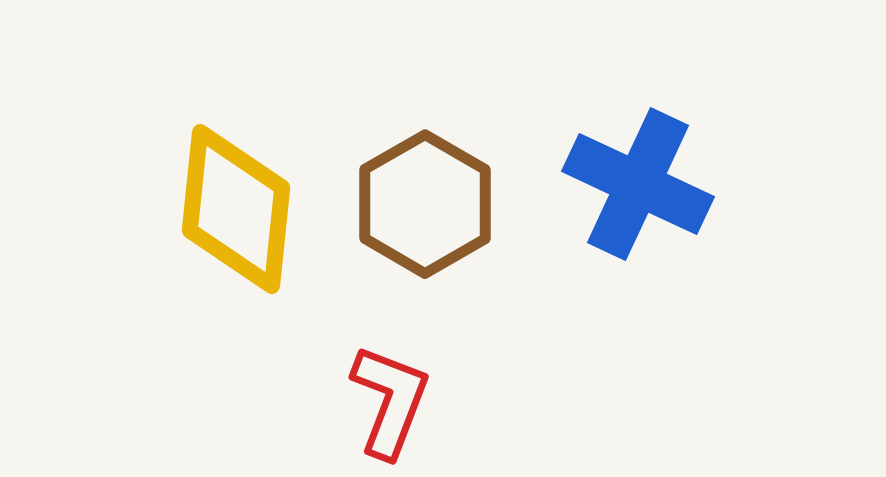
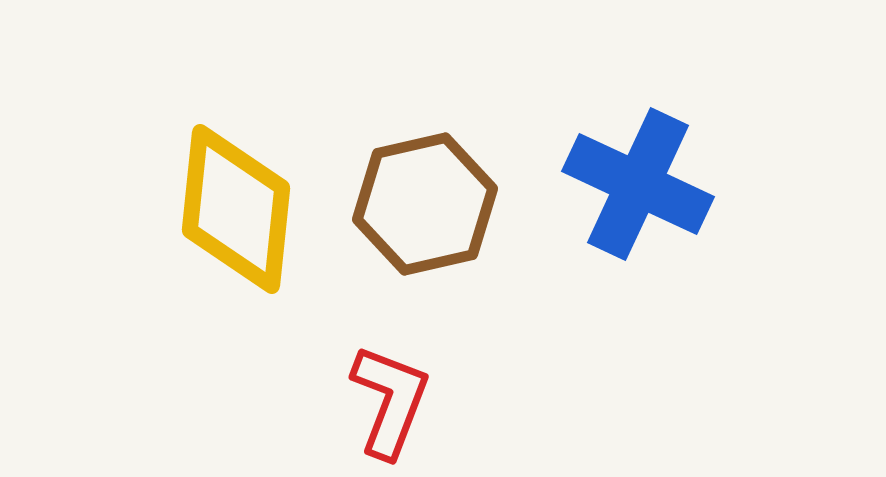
brown hexagon: rotated 17 degrees clockwise
